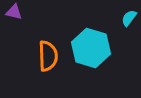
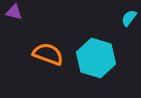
cyan hexagon: moved 5 px right, 10 px down
orange semicircle: moved 2 px up; rotated 68 degrees counterclockwise
